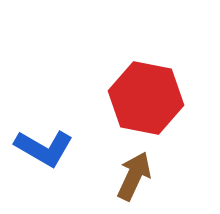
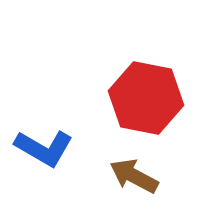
brown arrow: rotated 87 degrees counterclockwise
